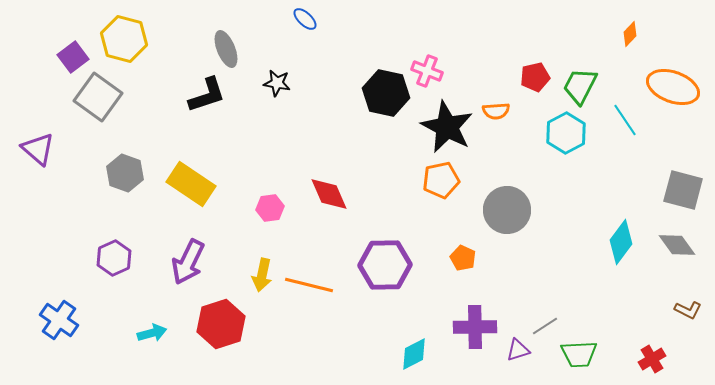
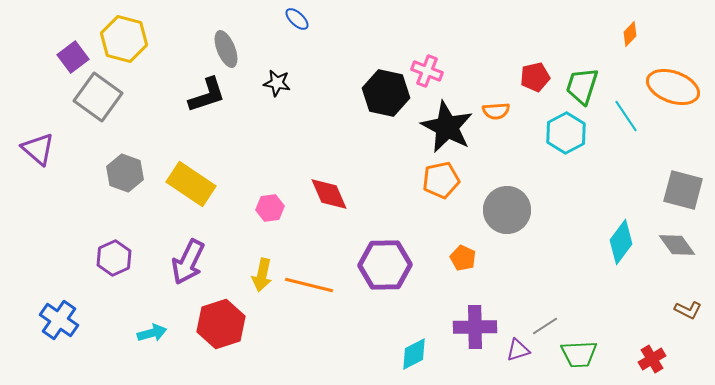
blue ellipse at (305, 19): moved 8 px left
green trapezoid at (580, 86): moved 2 px right; rotated 9 degrees counterclockwise
cyan line at (625, 120): moved 1 px right, 4 px up
